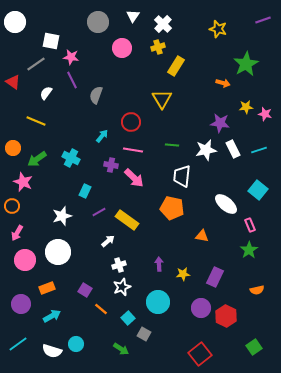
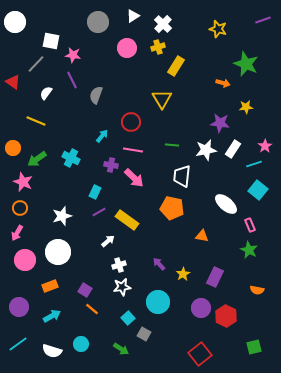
white triangle at (133, 16): rotated 24 degrees clockwise
pink circle at (122, 48): moved 5 px right
pink star at (71, 57): moved 2 px right, 2 px up
gray line at (36, 64): rotated 12 degrees counterclockwise
green star at (246, 64): rotated 20 degrees counterclockwise
pink star at (265, 114): moved 32 px down; rotated 24 degrees clockwise
white rectangle at (233, 149): rotated 60 degrees clockwise
cyan line at (259, 150): moved 5 px left, 14 px down
cyan rectangle at (85, 191): moved 10 px right, 1 px down
orange circle at (12, 206): moved 8 px right, 2 px down
green star at (249, 250): rotated 12 degrees counterclockwise
purple arrow at (159, 264): rotated 40 degrees counterclockwise
yellow star at (183, 274): rotated 24 degrees counterclockwise
white star at (122, 287): rotated 12 degrees clockwise
orange rectangle at (47, 288): moved 3 px right, 2 px up
orange semicircle at (257, 290): rotated 24 degrees clockwise
purple circle at (21, 304): moved 2 px left, 3 px down
orange line at (101, 309): moved 9 px left
cyan circle at (76, 344): moved 5 px right
green square at (254, 347): rotated 21 degrees clockwise
